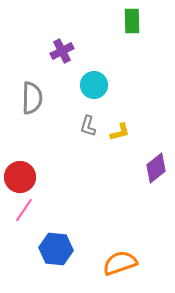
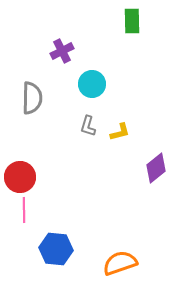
cyan circle: moved 2 px left, 1 px up
pink line: rotated 35 degrees counterclockwise
